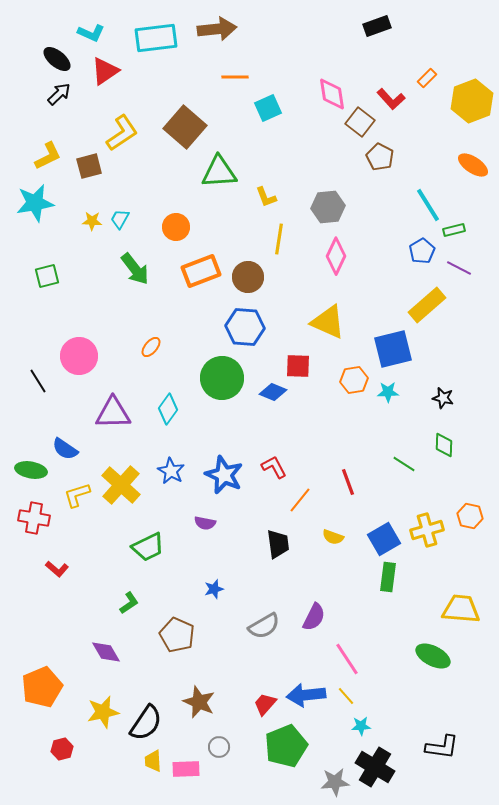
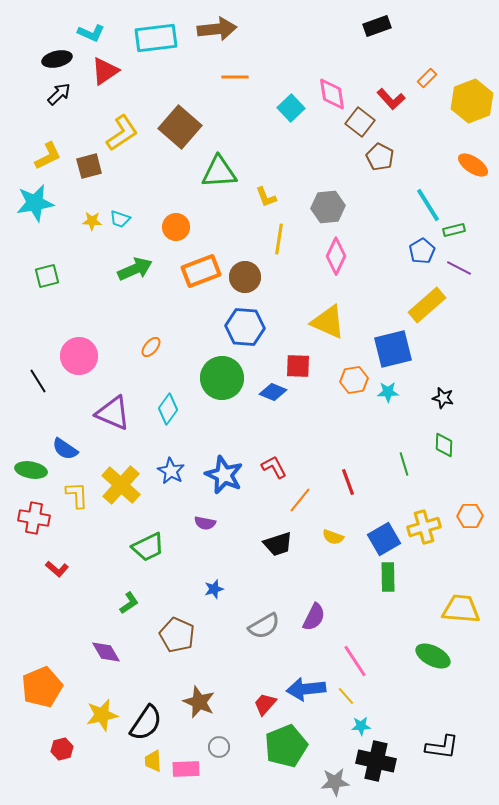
black ellipse at (57, 59): rotated 52 degrees counterclockwise
cyan square at (268, 108): moved 23 px right; rotated 20 degrees counterclockwise
brown square at (185, 127): moved 5 px left
cyan trapezoid at (120, 219): rotated 100 degrees counterclockwise
green arrow at (135, 269): rotated 76 degrees counterclockwise
brown circle at (248, 277): moved 3 px left
purple triangle at (113, 413): rotated 24 degrees clockwise
green line at (404, 464): rotated 40 degrees clockwise
yellow L-shape at (77, 495): rotated 104 degrees clockwise
orange hexagon at (470, 516): rotated 15 degrees counterclockwise
yellow cross at (427, 530): moved 3 px left, 3 px up
black trapezoid at (278, 544): rotated 80 degrees clockwise
green rectangle at (388, 577): rotated 8 degrees counterclockwise
pink line at (347, 659): moved 8 px right, 2 px down
blue arrow at (306, 695): moved 6 px up
yellow star at (103, 712): moved 1 px left, 3 px down
black cross at (375, 767): moved 1 px right, 6 px up; rotated 18 degrees counterclockwise
